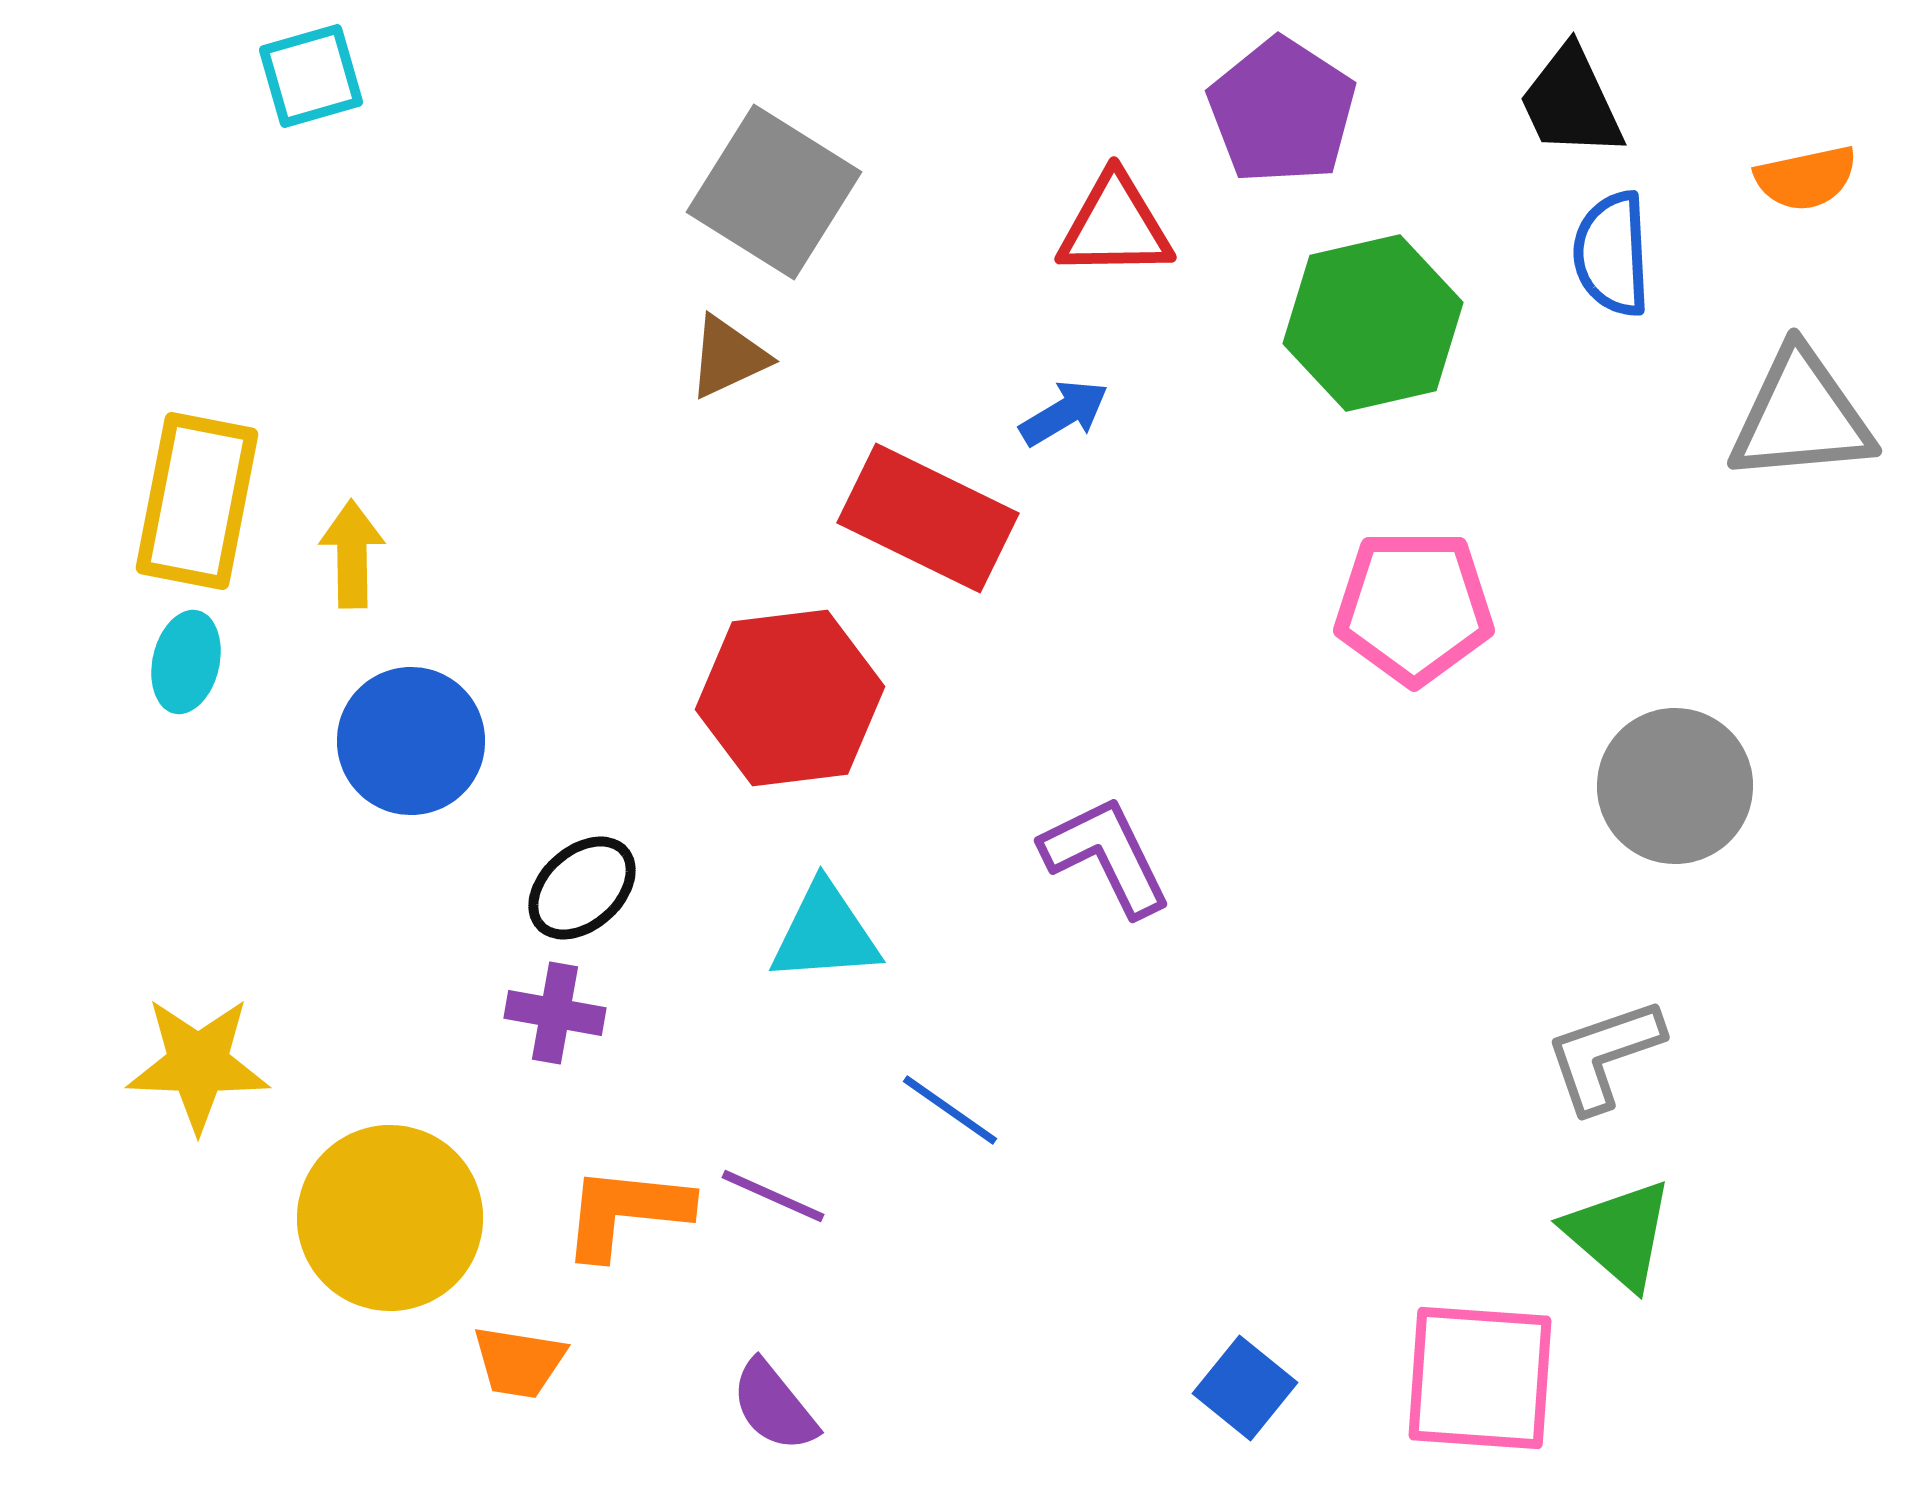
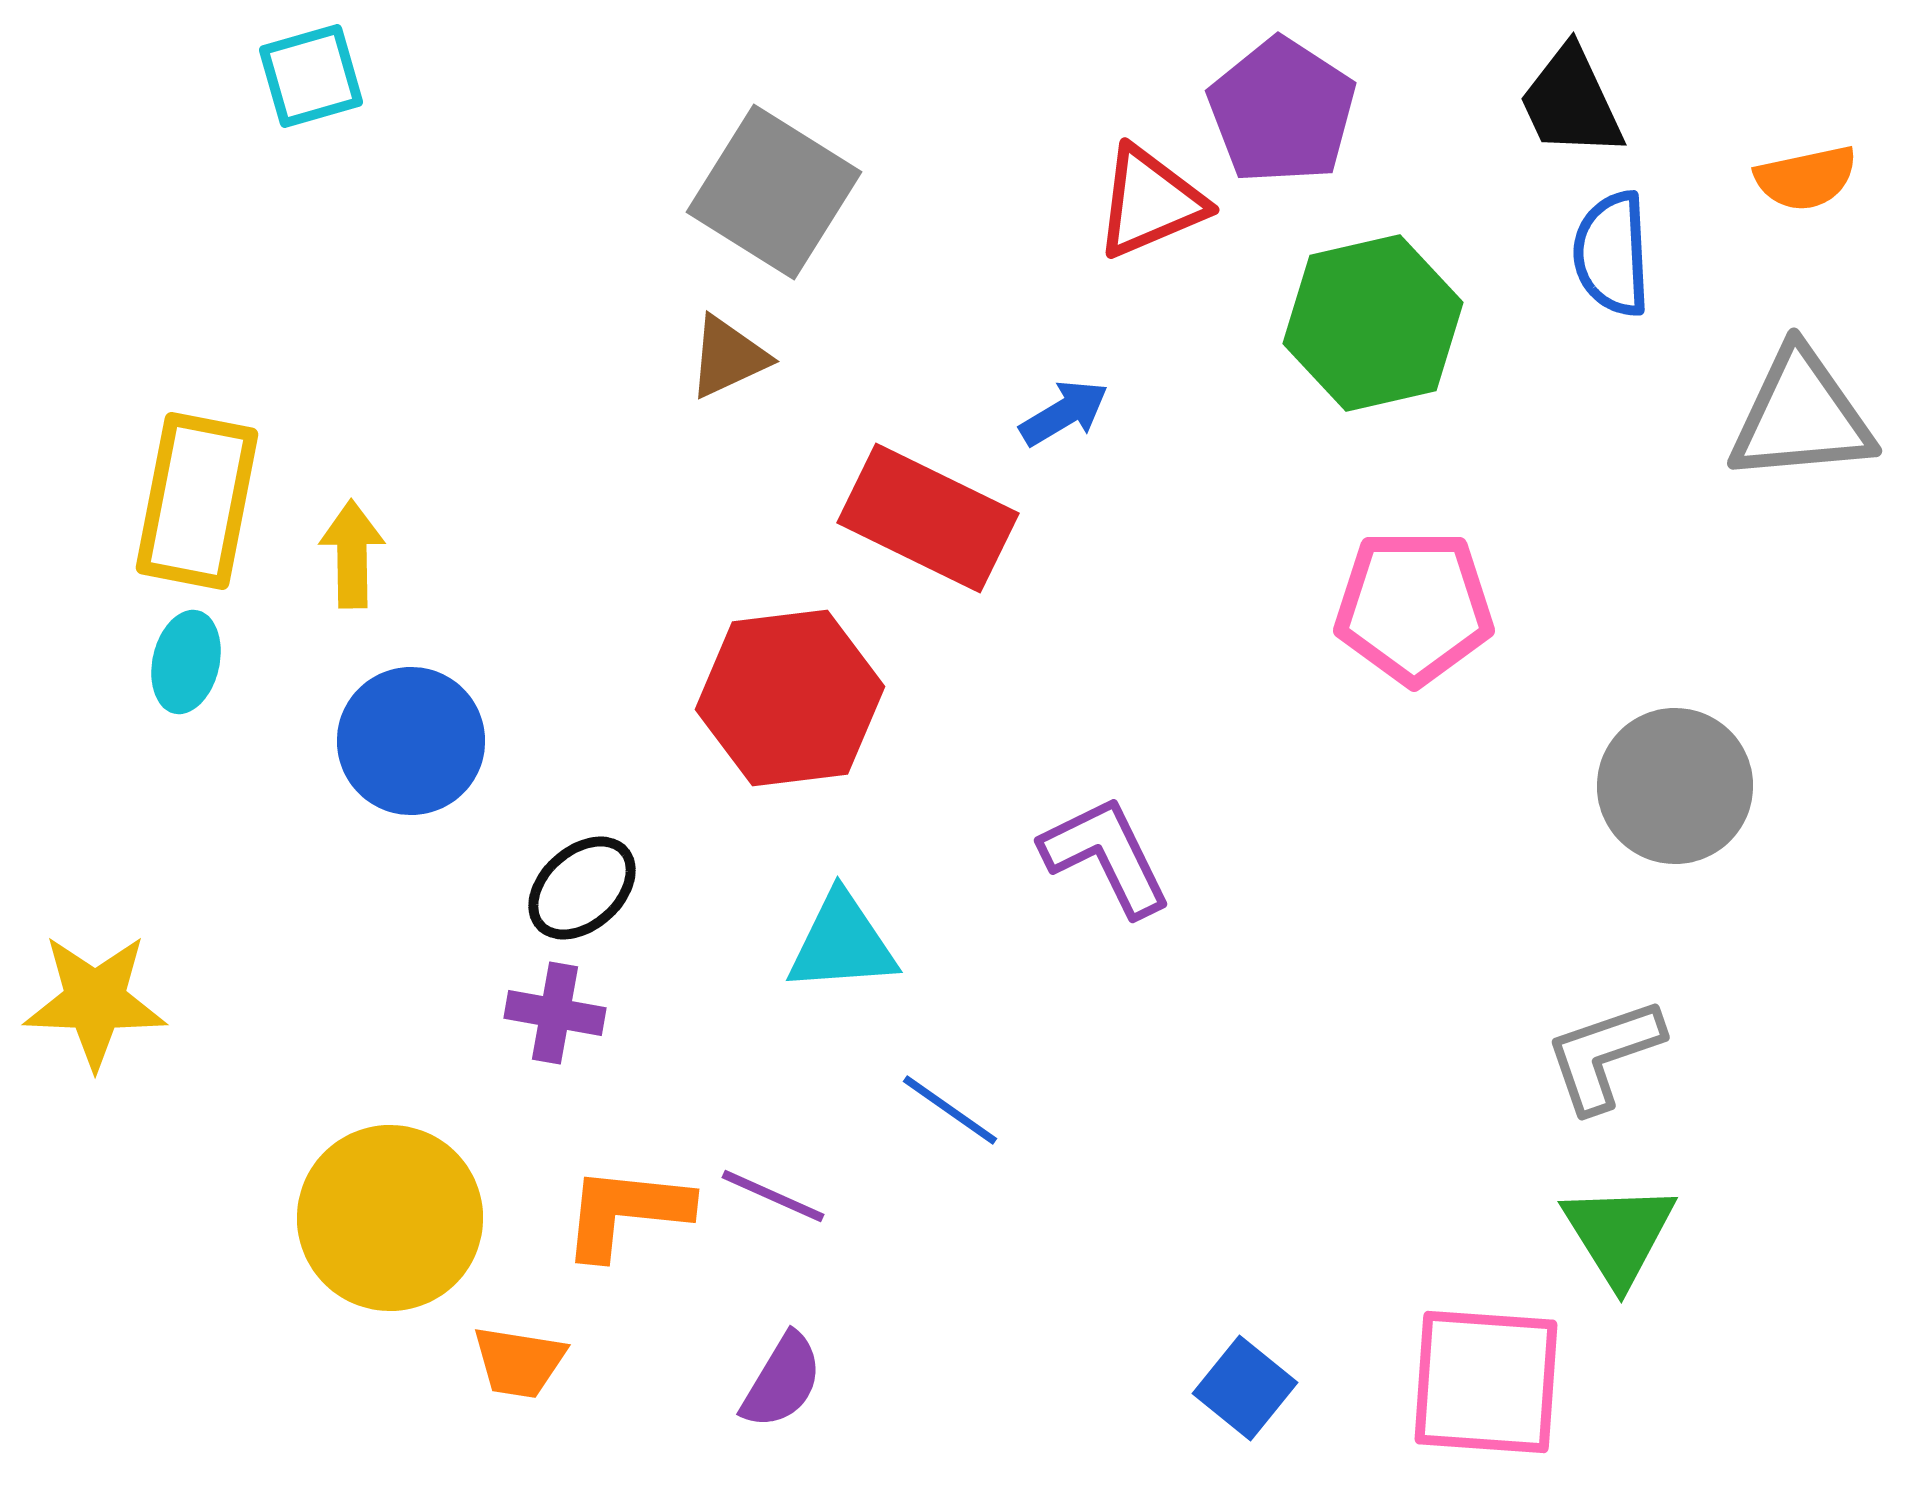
red triangle: moved 35 px right, 24 px up; rotated 22 degrees counterclockwise
cyan triangle: moved 17 px right, 10 px down
yellow star: moved 103 px left, 63 px up
green triangle: rotated 17 degrees clockwise
pink square: moved 6 px right, 4 px down
purple semicircle: moved 8 px right, 25 px up; rotated 110 degrees counterclockwise
